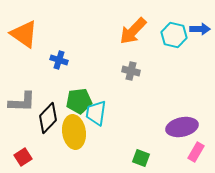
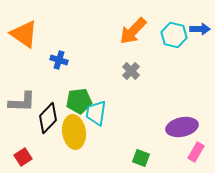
gray cross: rotated 30 degrees clockwise
